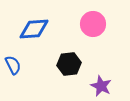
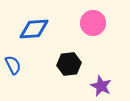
pink circle: moved 1 px up
